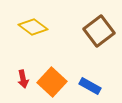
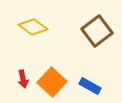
brown square: moved 2 px left
